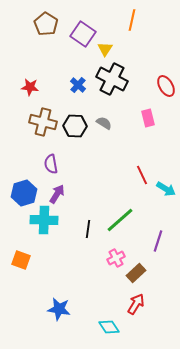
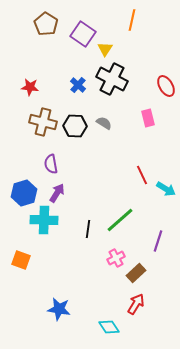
purple arrow: moved 1 px up
